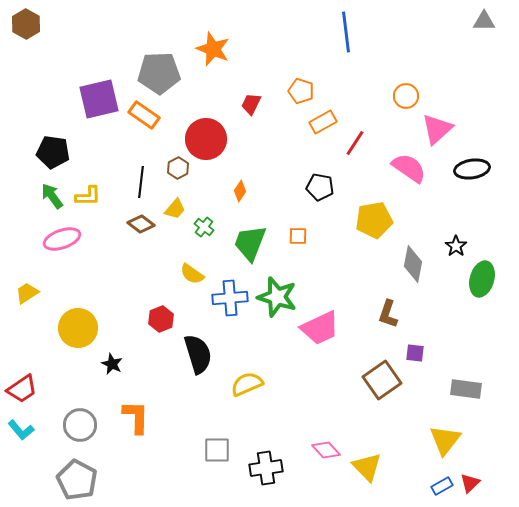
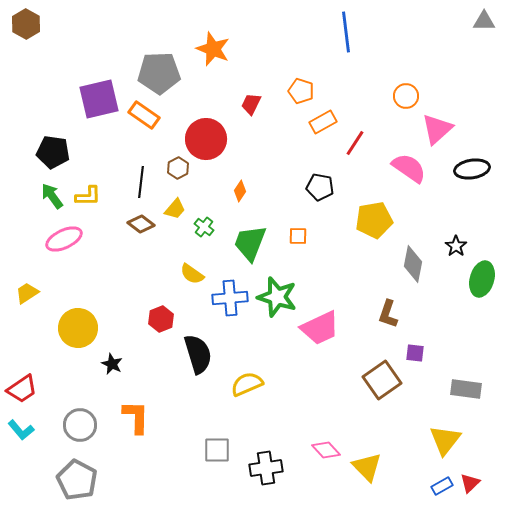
pink ellipse at (62, 239): moved 2 px right; rotated 6 degrees counterclockwise
